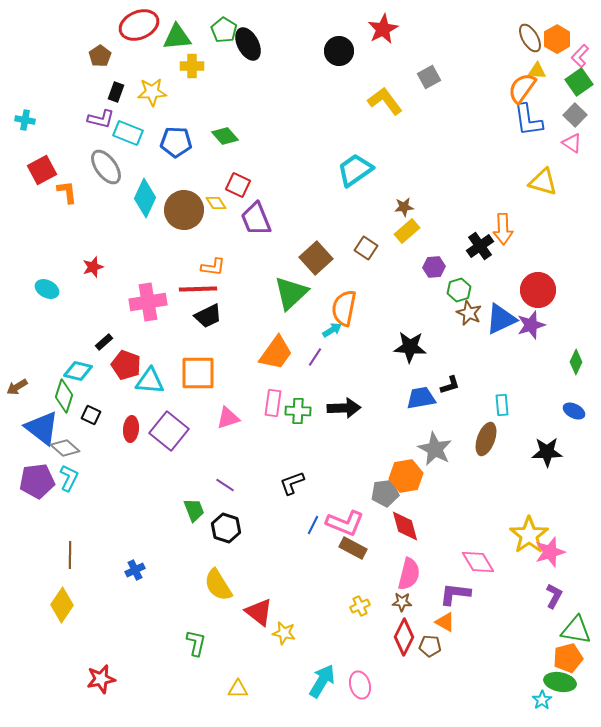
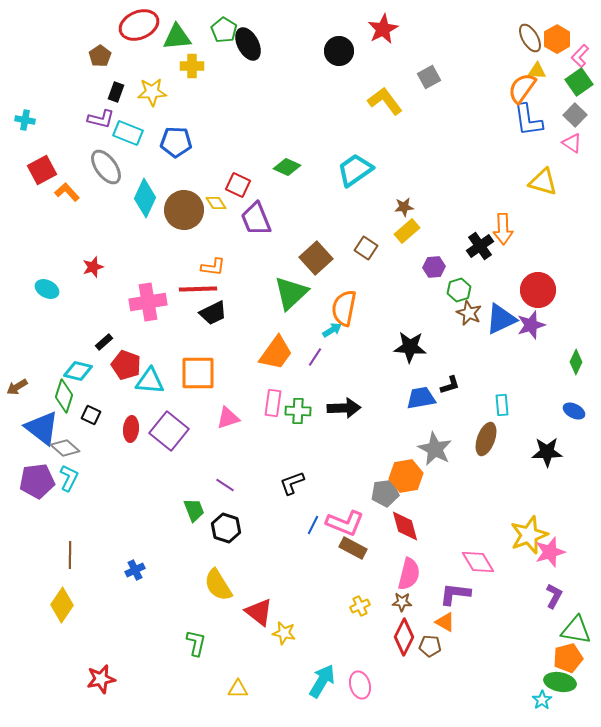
green diamond at (225, 136): moved 62 px right, 31 px down; rotated 24 degrees counterclockwise
orange L-shape at (67, 192): rotated 35 degrees counterclockwise
black trapezoid at (208, 316): moved 5 px right, 3 px up
yellow star at (529, 535): rotated 15 degrees clockwise
